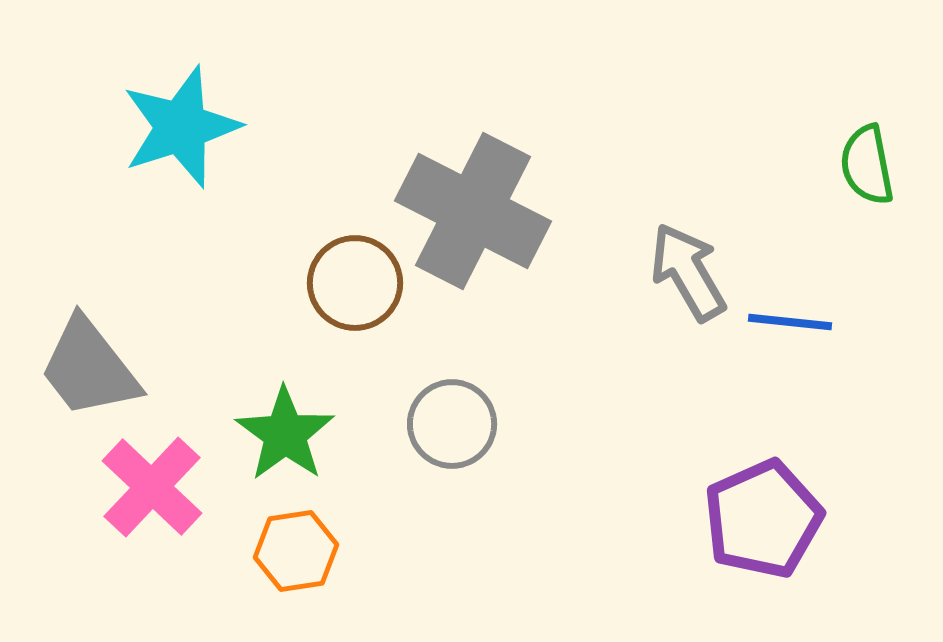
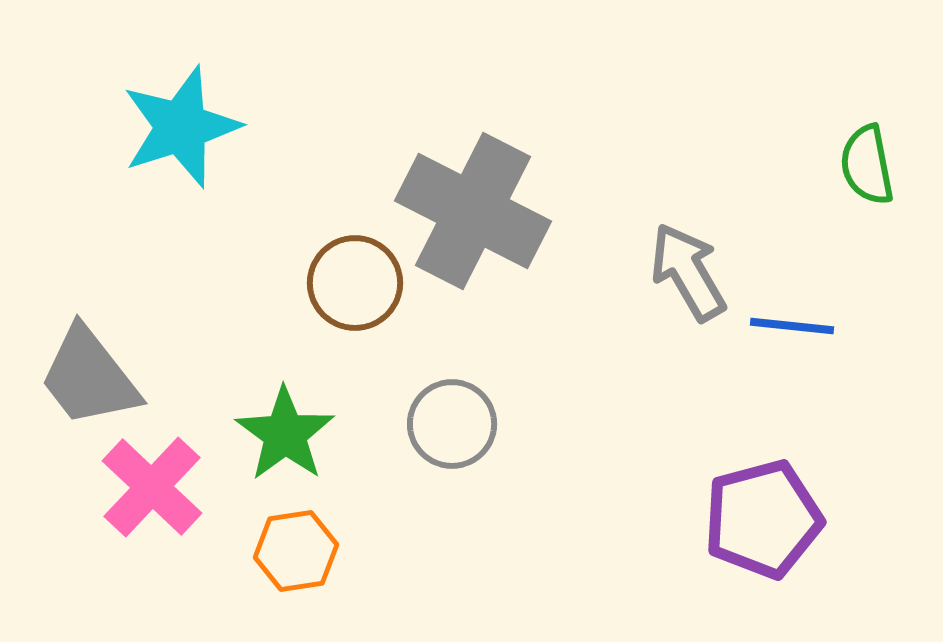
blue line: moved 2 px right, 4 px down
gray trapezoid: moved 9 px down
purple pentagon: rotated 9 degrees clockwise
